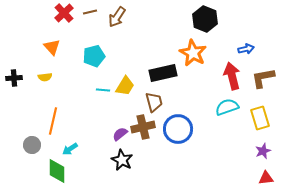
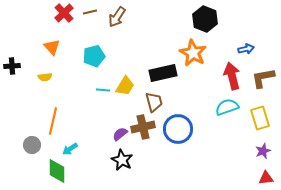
black cross: moved 2 px left, 12 px up
